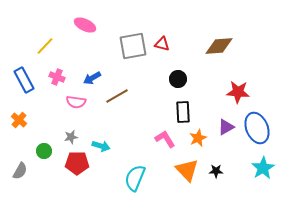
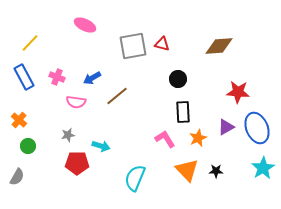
yellow line: moved 15 px left, 3 px up
blue rectangle: moved 3 px up
brown line: rotated 10 degrees counterclockwise
gray star: moved 3 px left, 2 px up
green circle: moved 16 px left, 5 px up
gray semicircle: moved 3 px left, 6 px down
